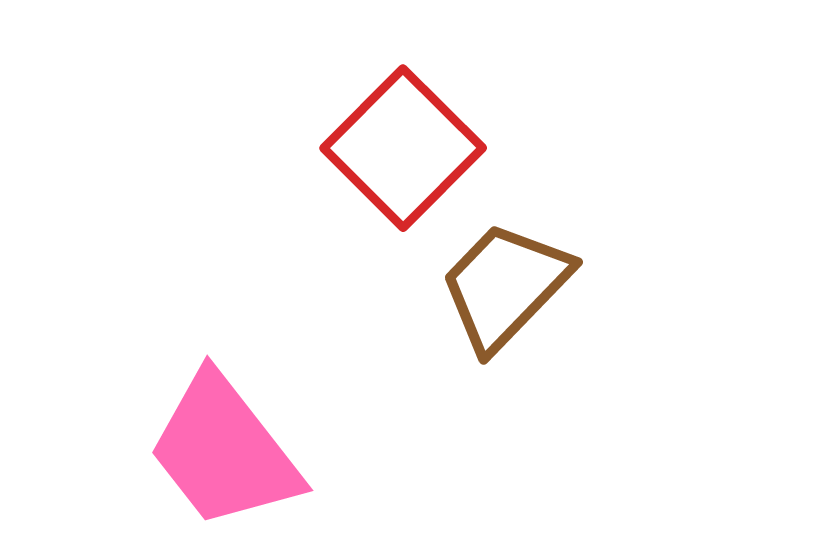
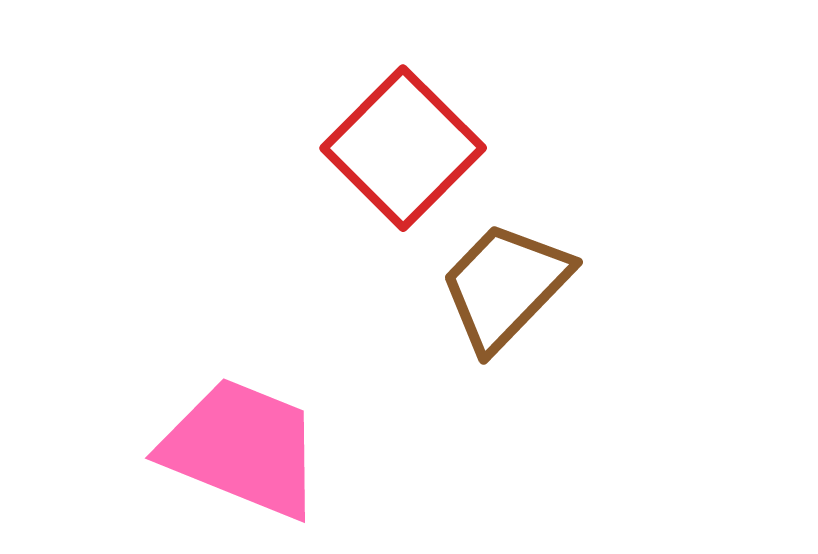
pink trapezoid: moved 18 px right, 3 px up; rotated 150 degrees clockwise
